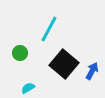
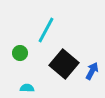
cyan line: moved 3 px left, 1 px down
cyan semicircle: moved 1 px left; rotated 32 degrees clockwise
